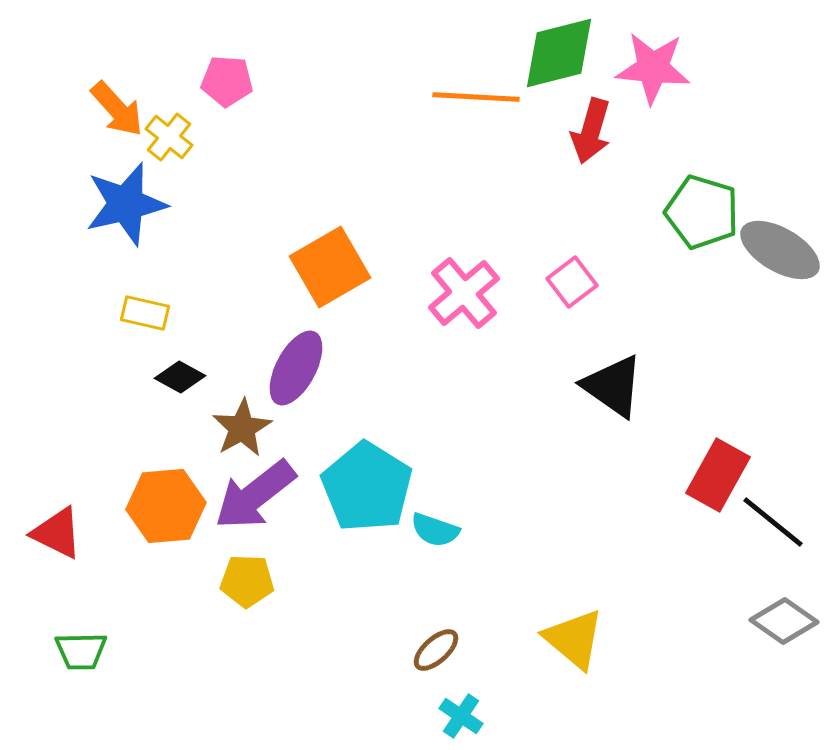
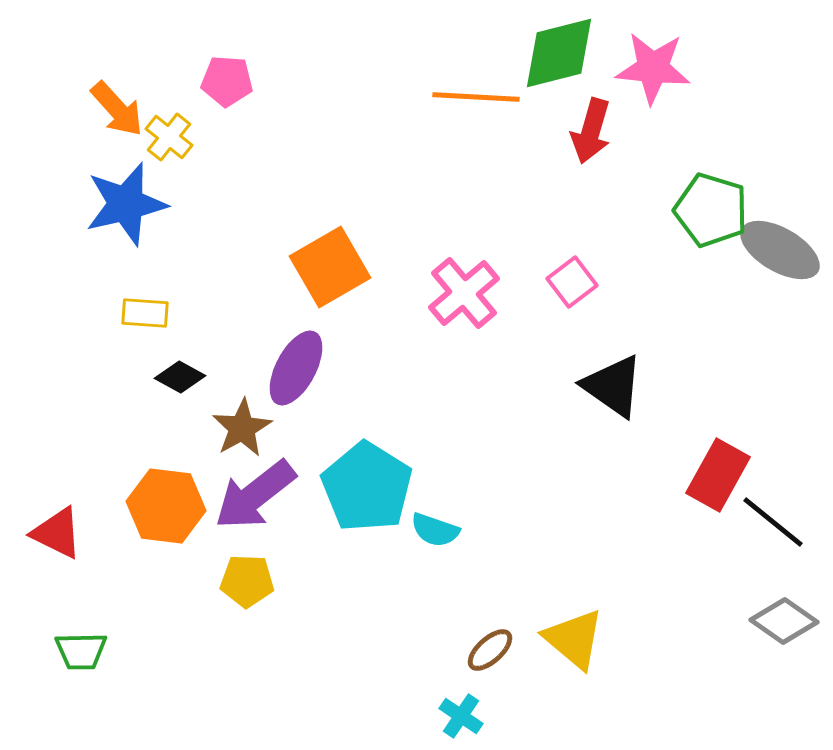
green pentagon: moved 9 px right, 2 px up
yellow rectangle: rotated 9 degrees counterclockwise
orange hexagon: rotated 12 degrees clockwise
brown ellipse: moved 54 px right
